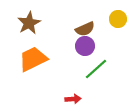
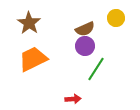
yellow circle: moved 2 px left, 1 px up
brown star: rotated 10 degrees counterclockwise
green line: rotated 15 degrees counterclockwise
